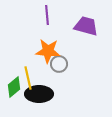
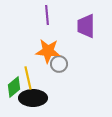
purple trapezoid: rotated 105 degrees counterclockwise
black ellipse: moved 6 px left, 4 px down
